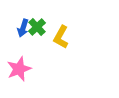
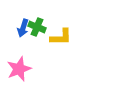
green cross: rotated 24 degrees counterclockwise
yellow L-shape: rotated 120 degrees counterclockwise
